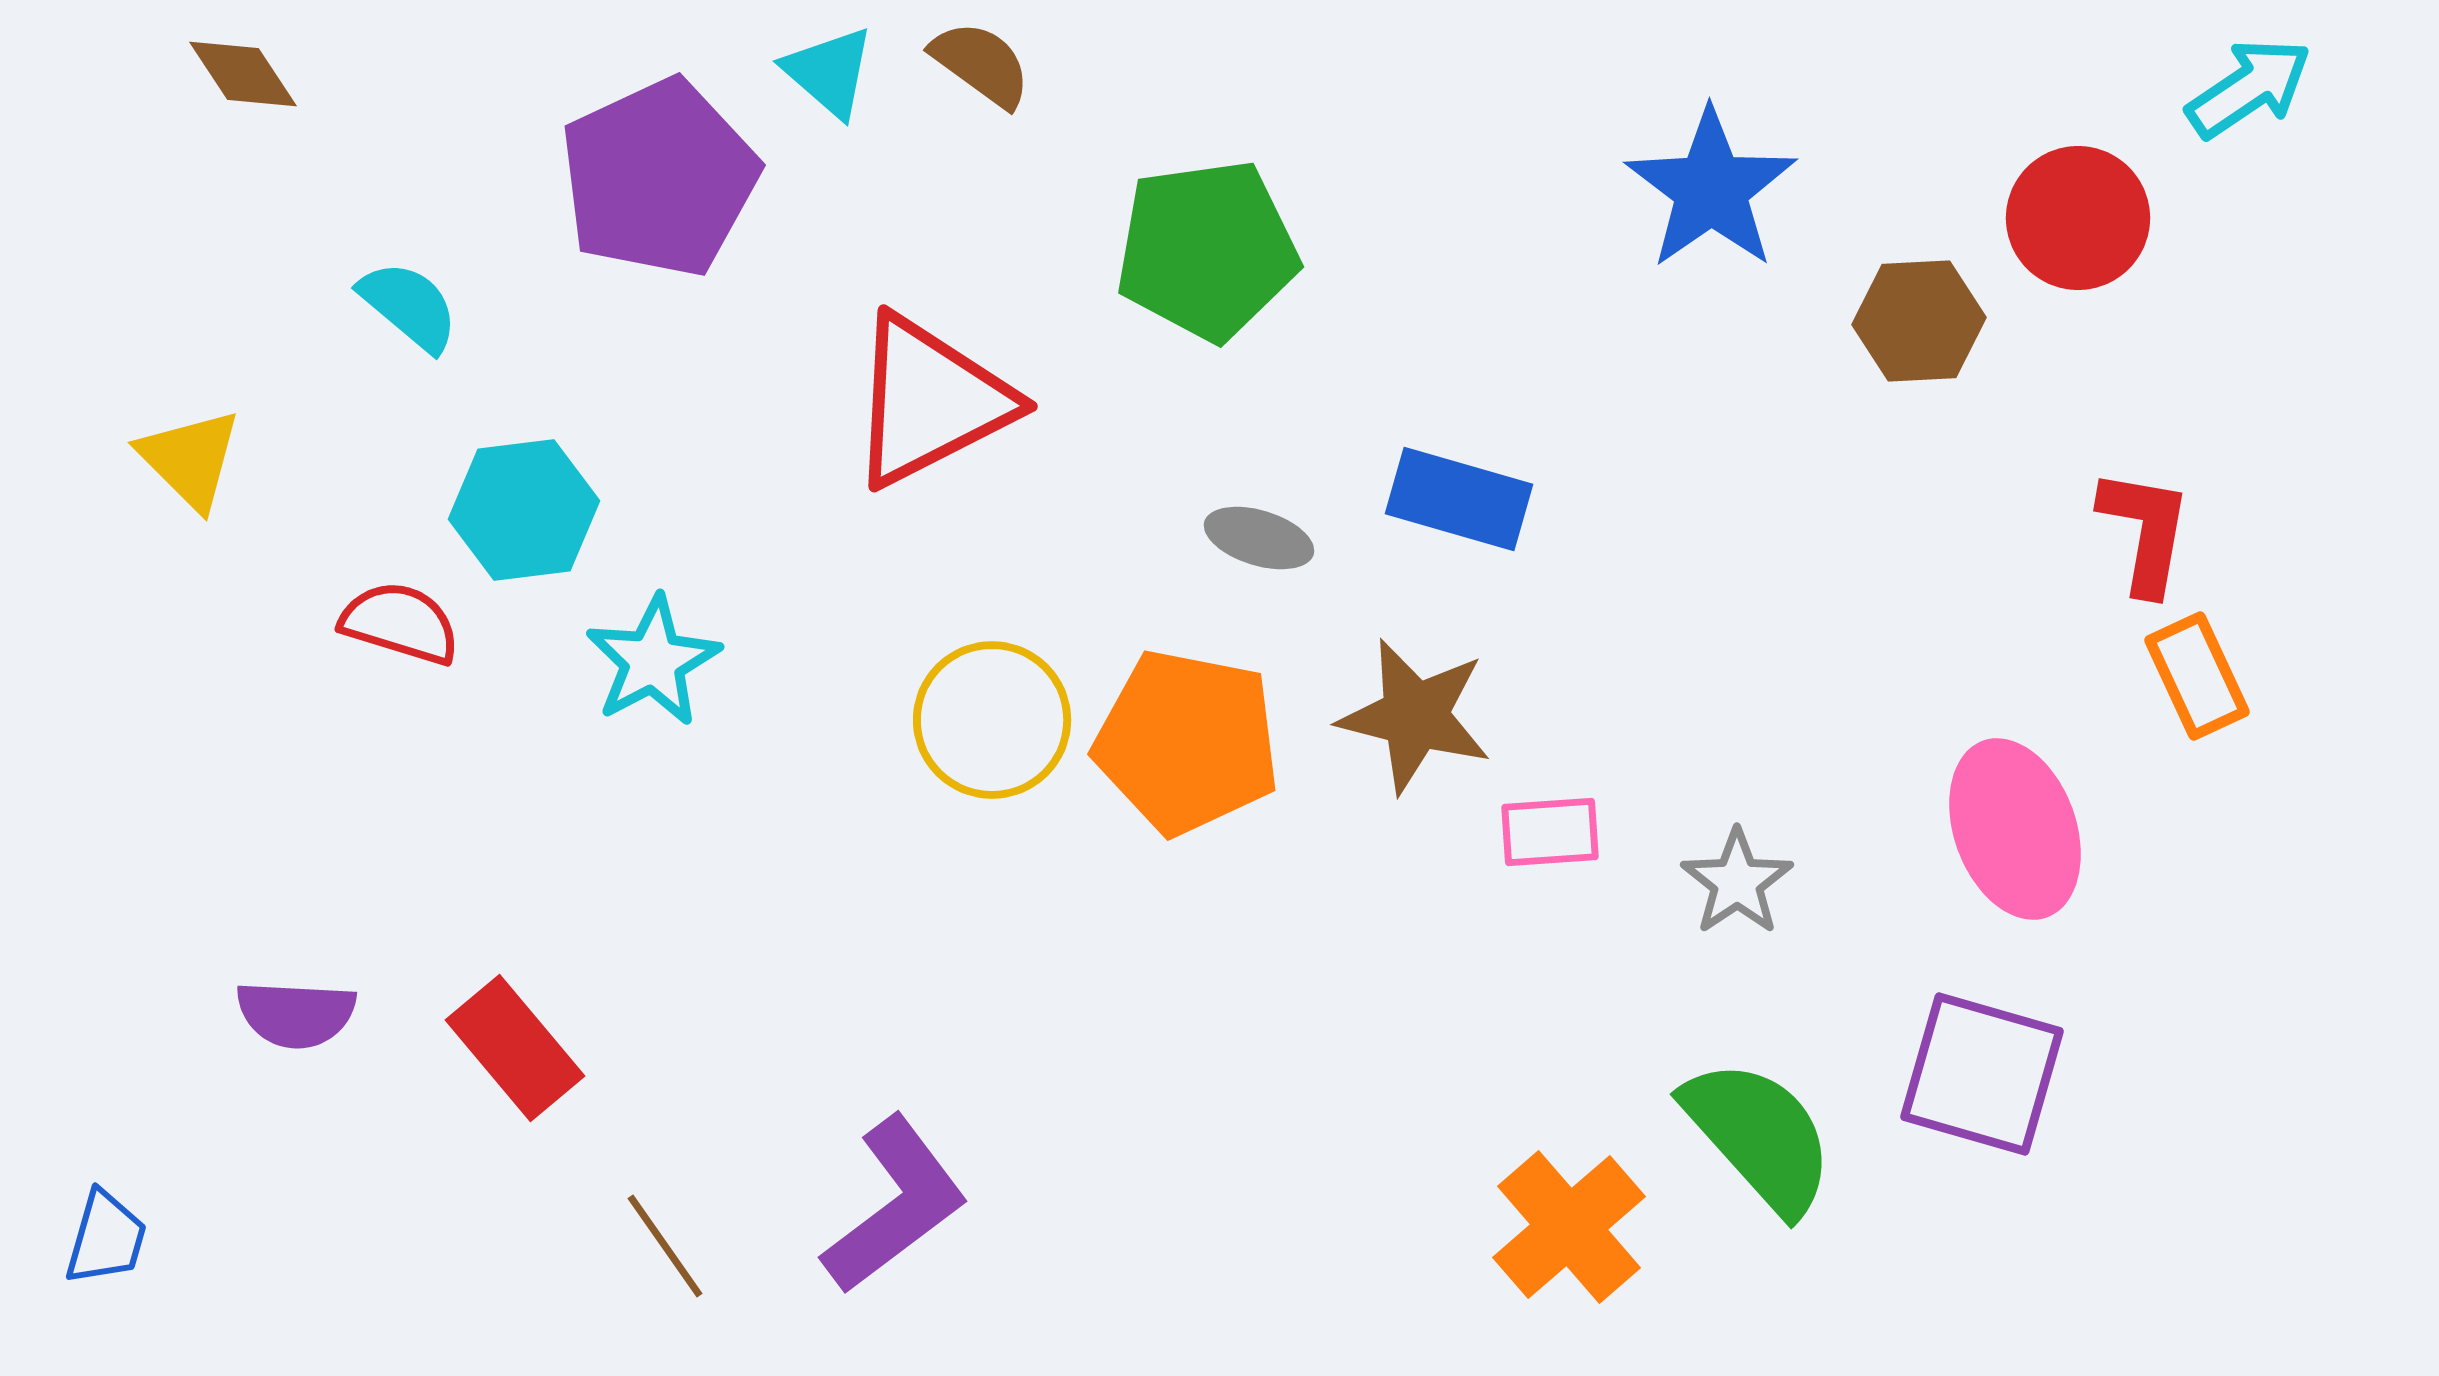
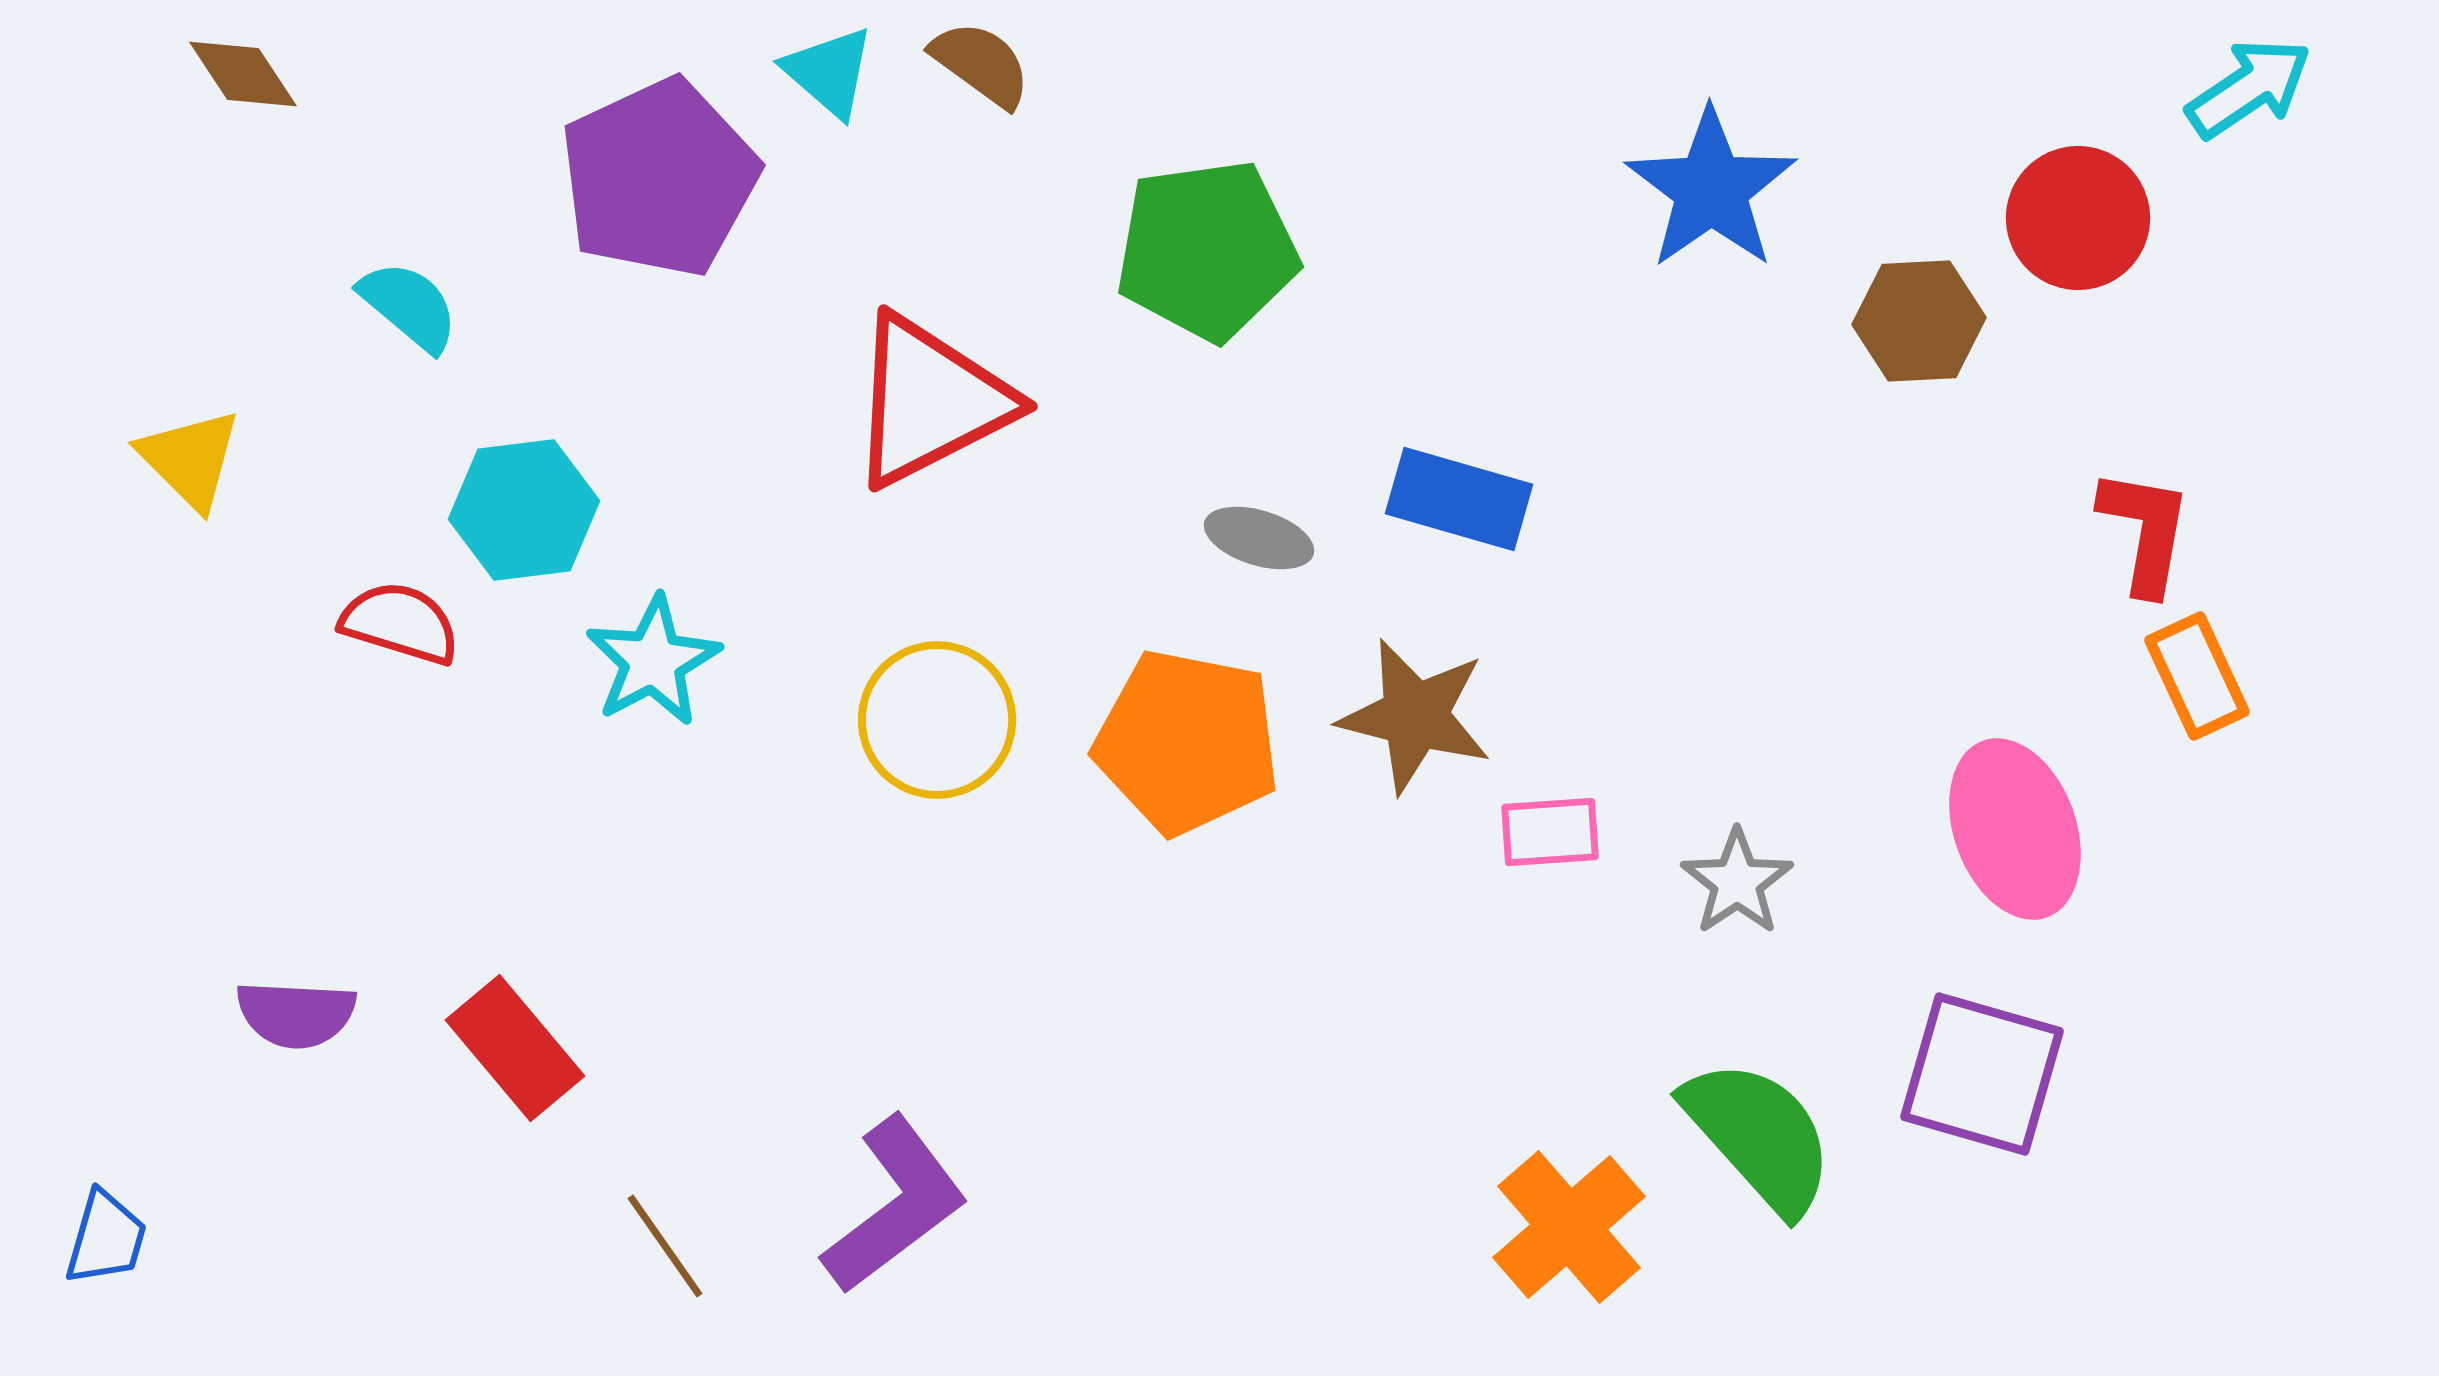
yellow circle: moved 55 px left
